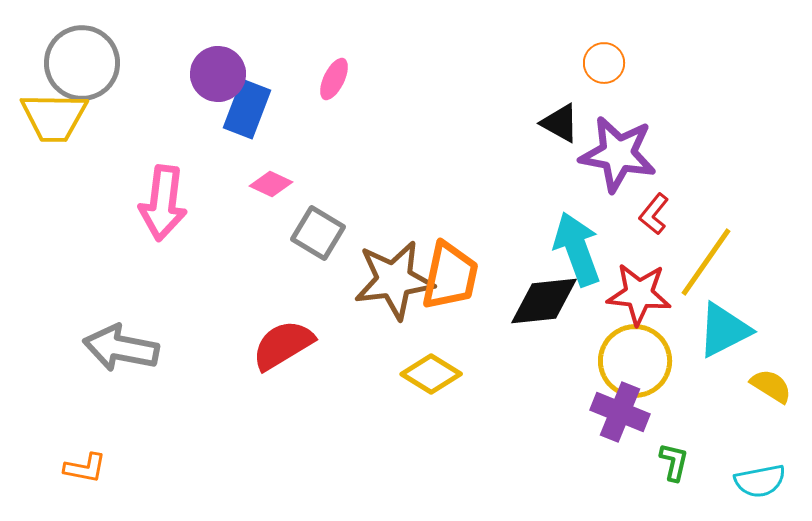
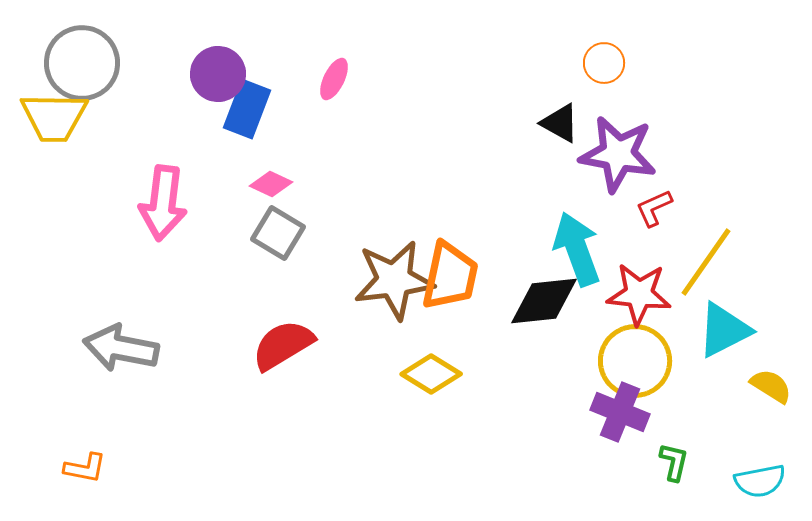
red L-shape: moved 6 px up; rotated 27 degrees clockwise
gray square: moved 40 px left
